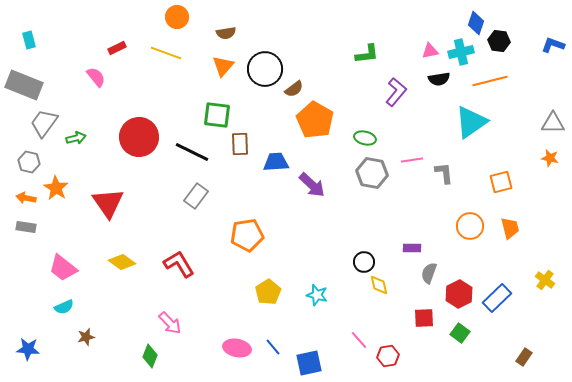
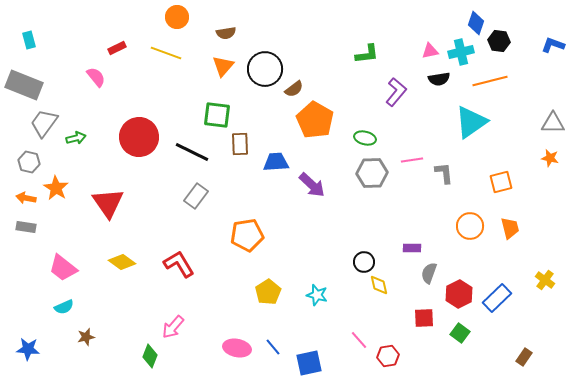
gray hexagon at (372, 173): rotated 12 degrees counterclockwise
pink arrow at (170, 323): moved 3 px right, 4 px down; rotated 85 degrees clockwise
